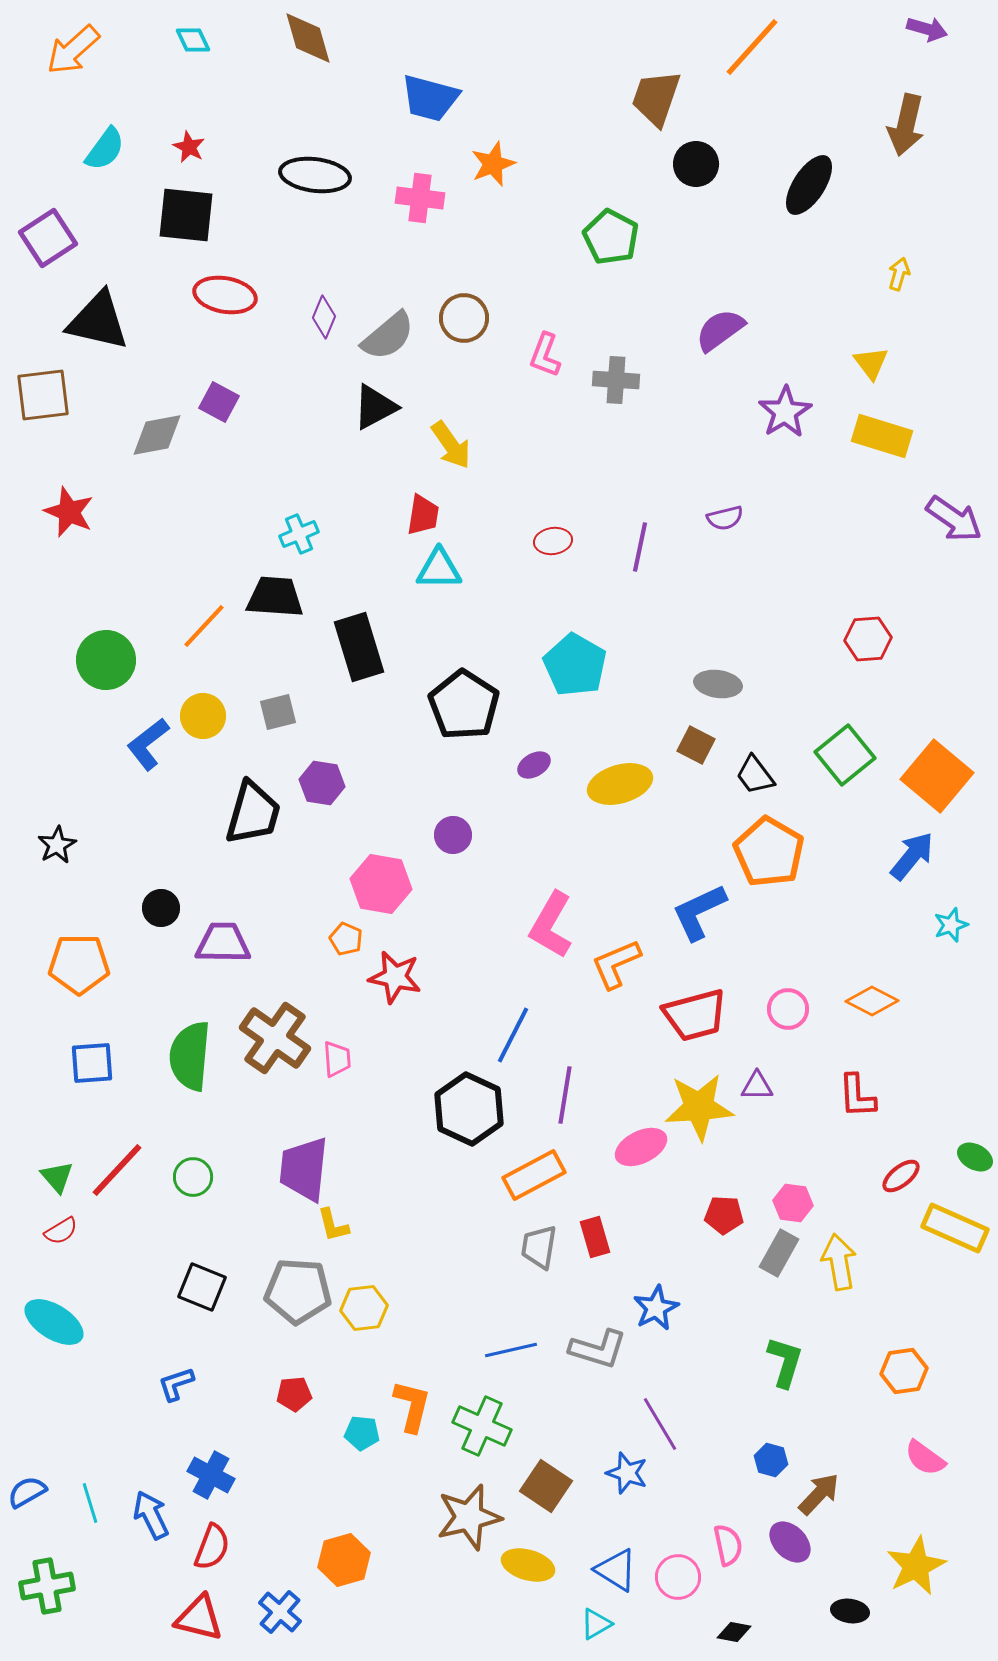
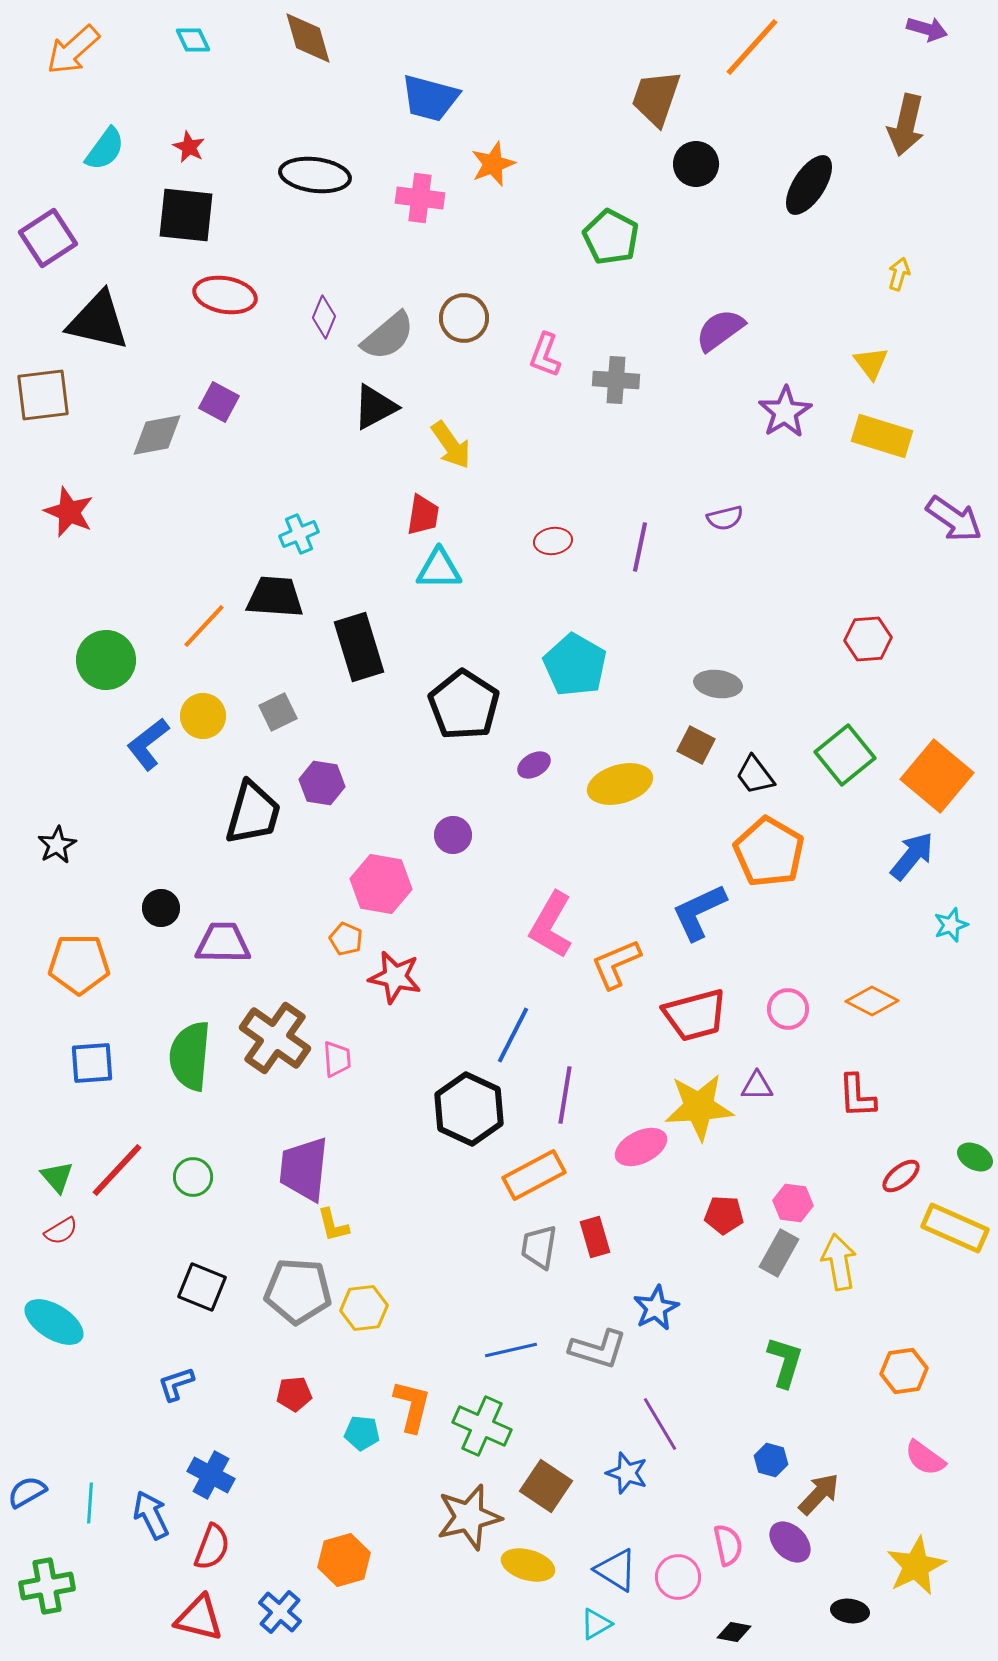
gray square at (278, 712): rotated 12 degrees counterclockwise
cyan line at (90, 1503): rotated 21 degrees clockwise
